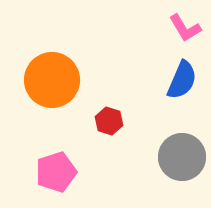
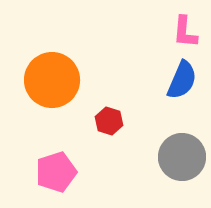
pink L-shape: moved 4 px down; rotated 36 degrees clockwise
